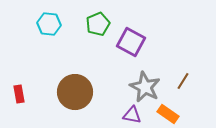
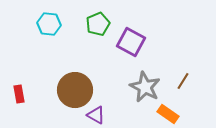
brown circle: moved 2 px up
purple triangle: moved 36 px left; rotated 18 degrees clockwise
